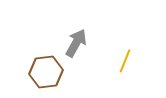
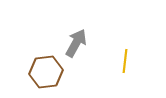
yellow line: rotated 15 degrees counterclockwise
